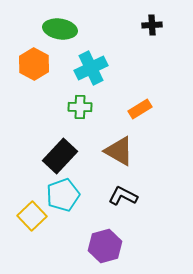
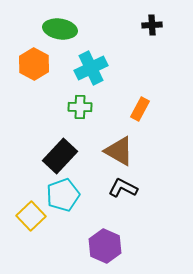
orange rectangle: rotated 30 degrees counterclockwise
black L-shape: moved 8 px up
yellow square: moved 1 px left
purple hexagon: rotated 20 degrees counterclockwise
